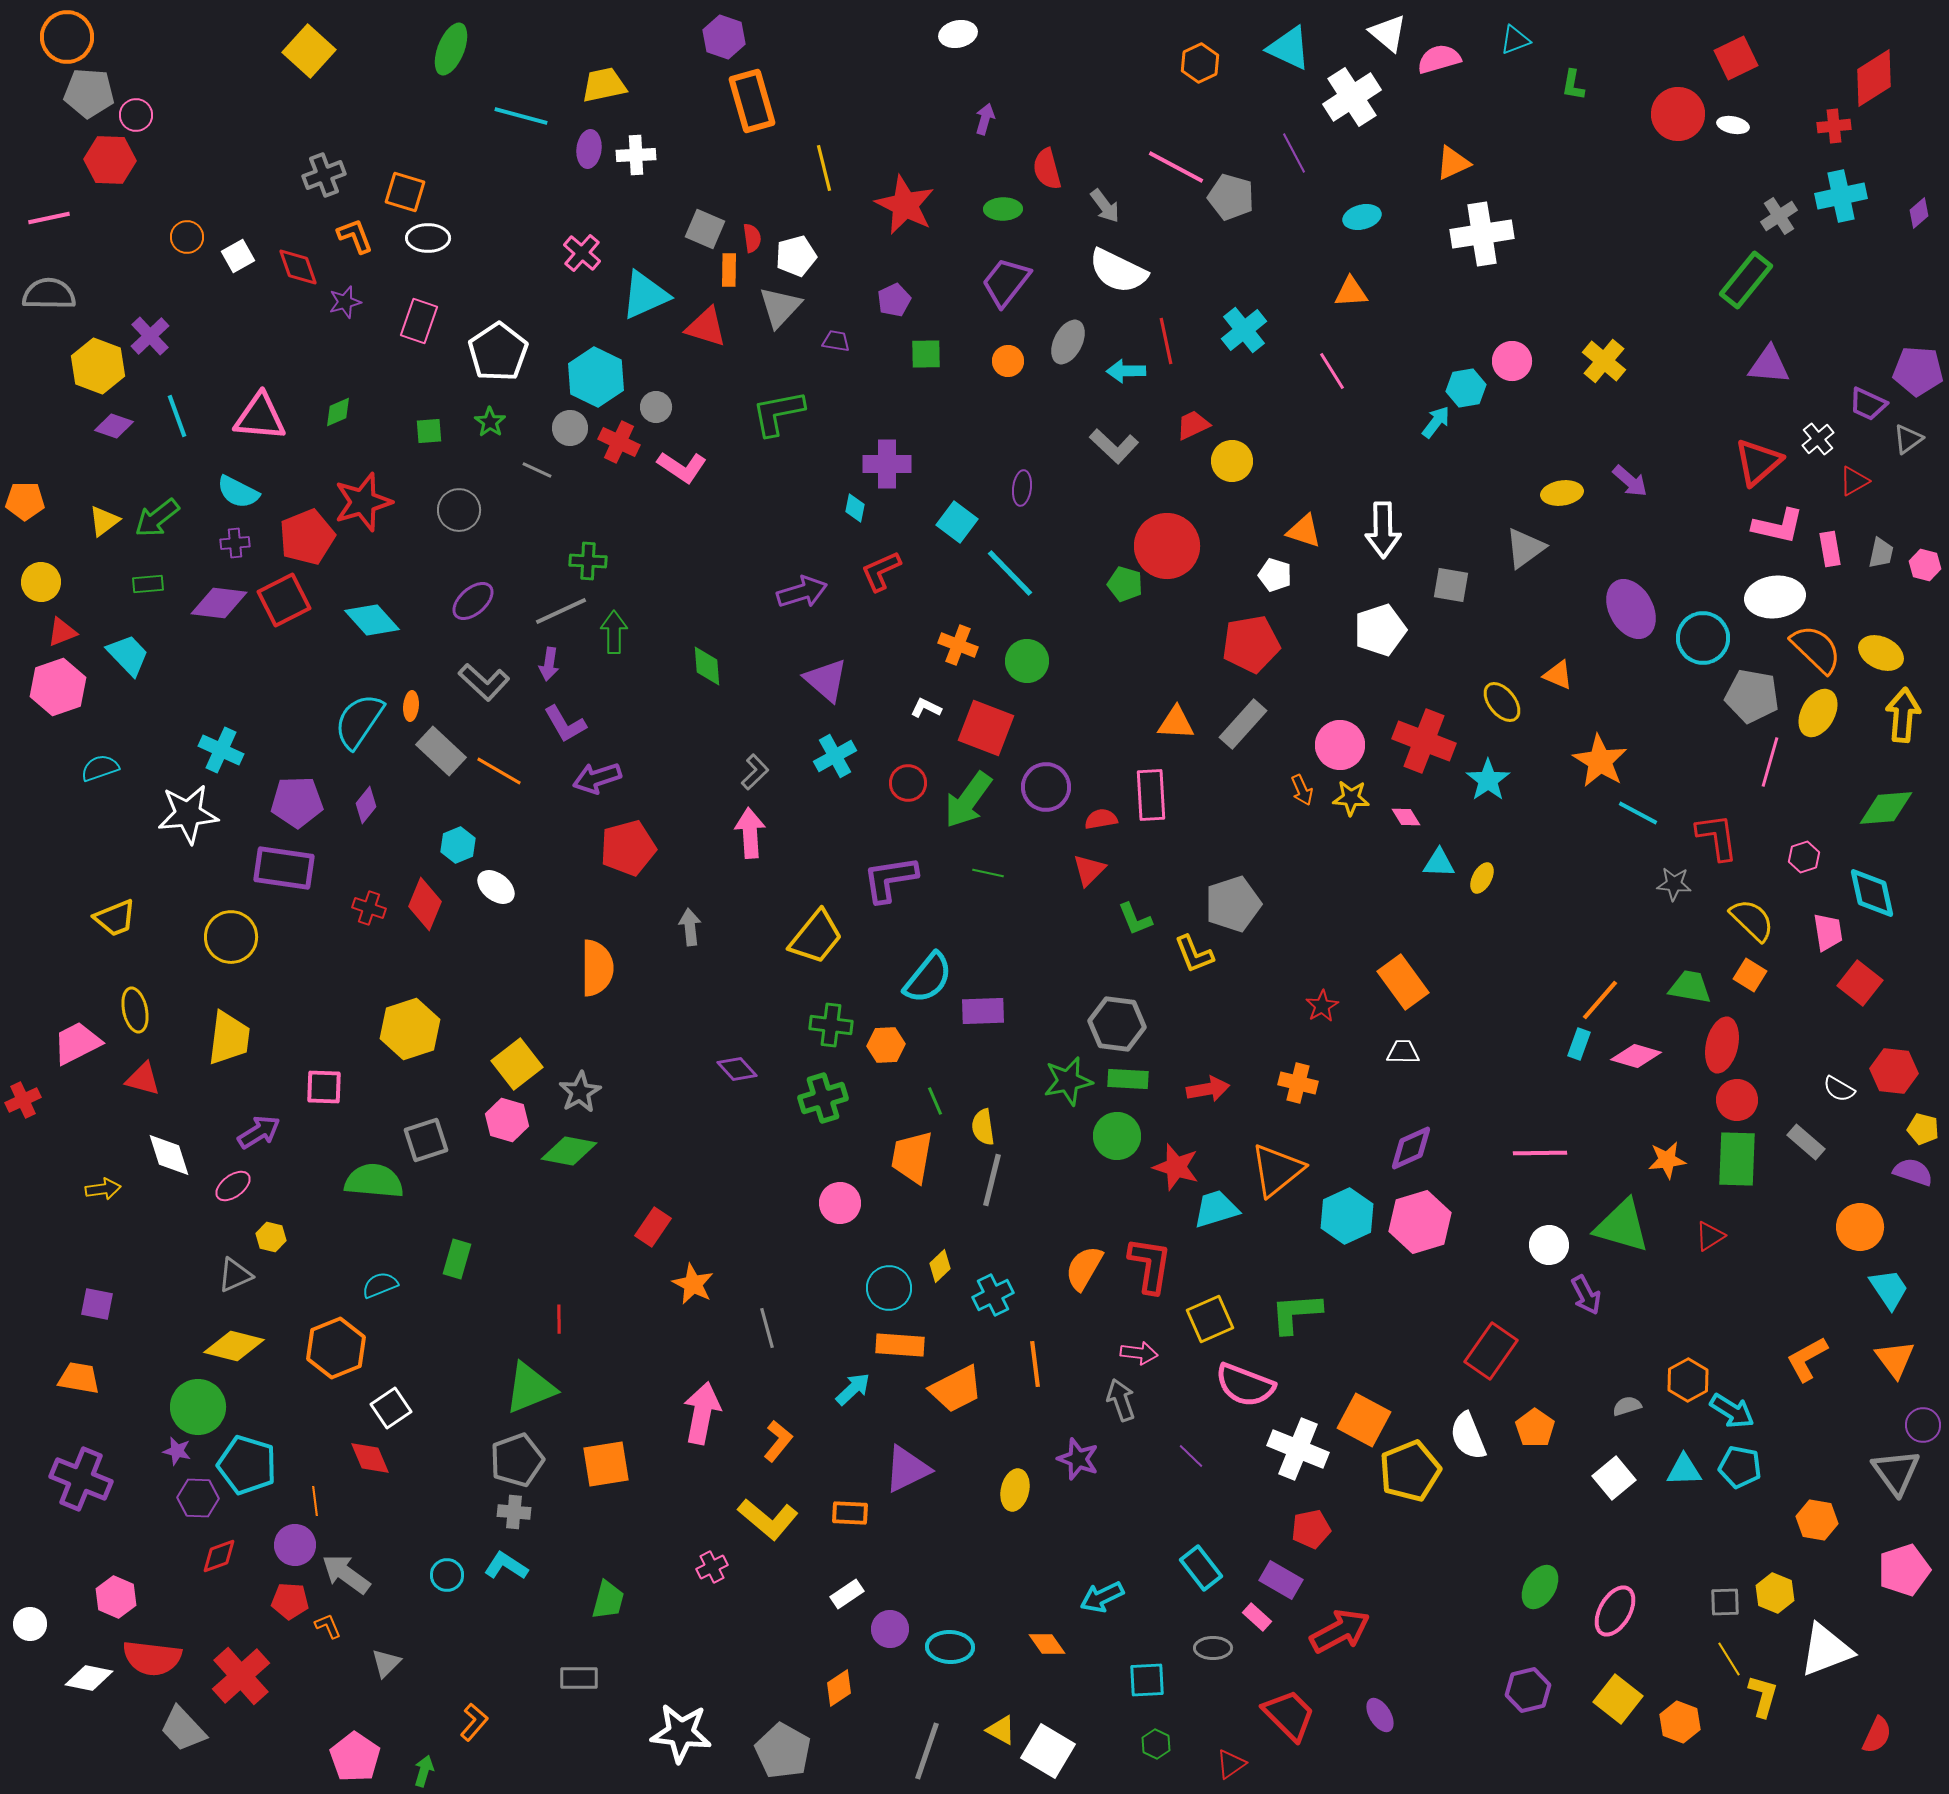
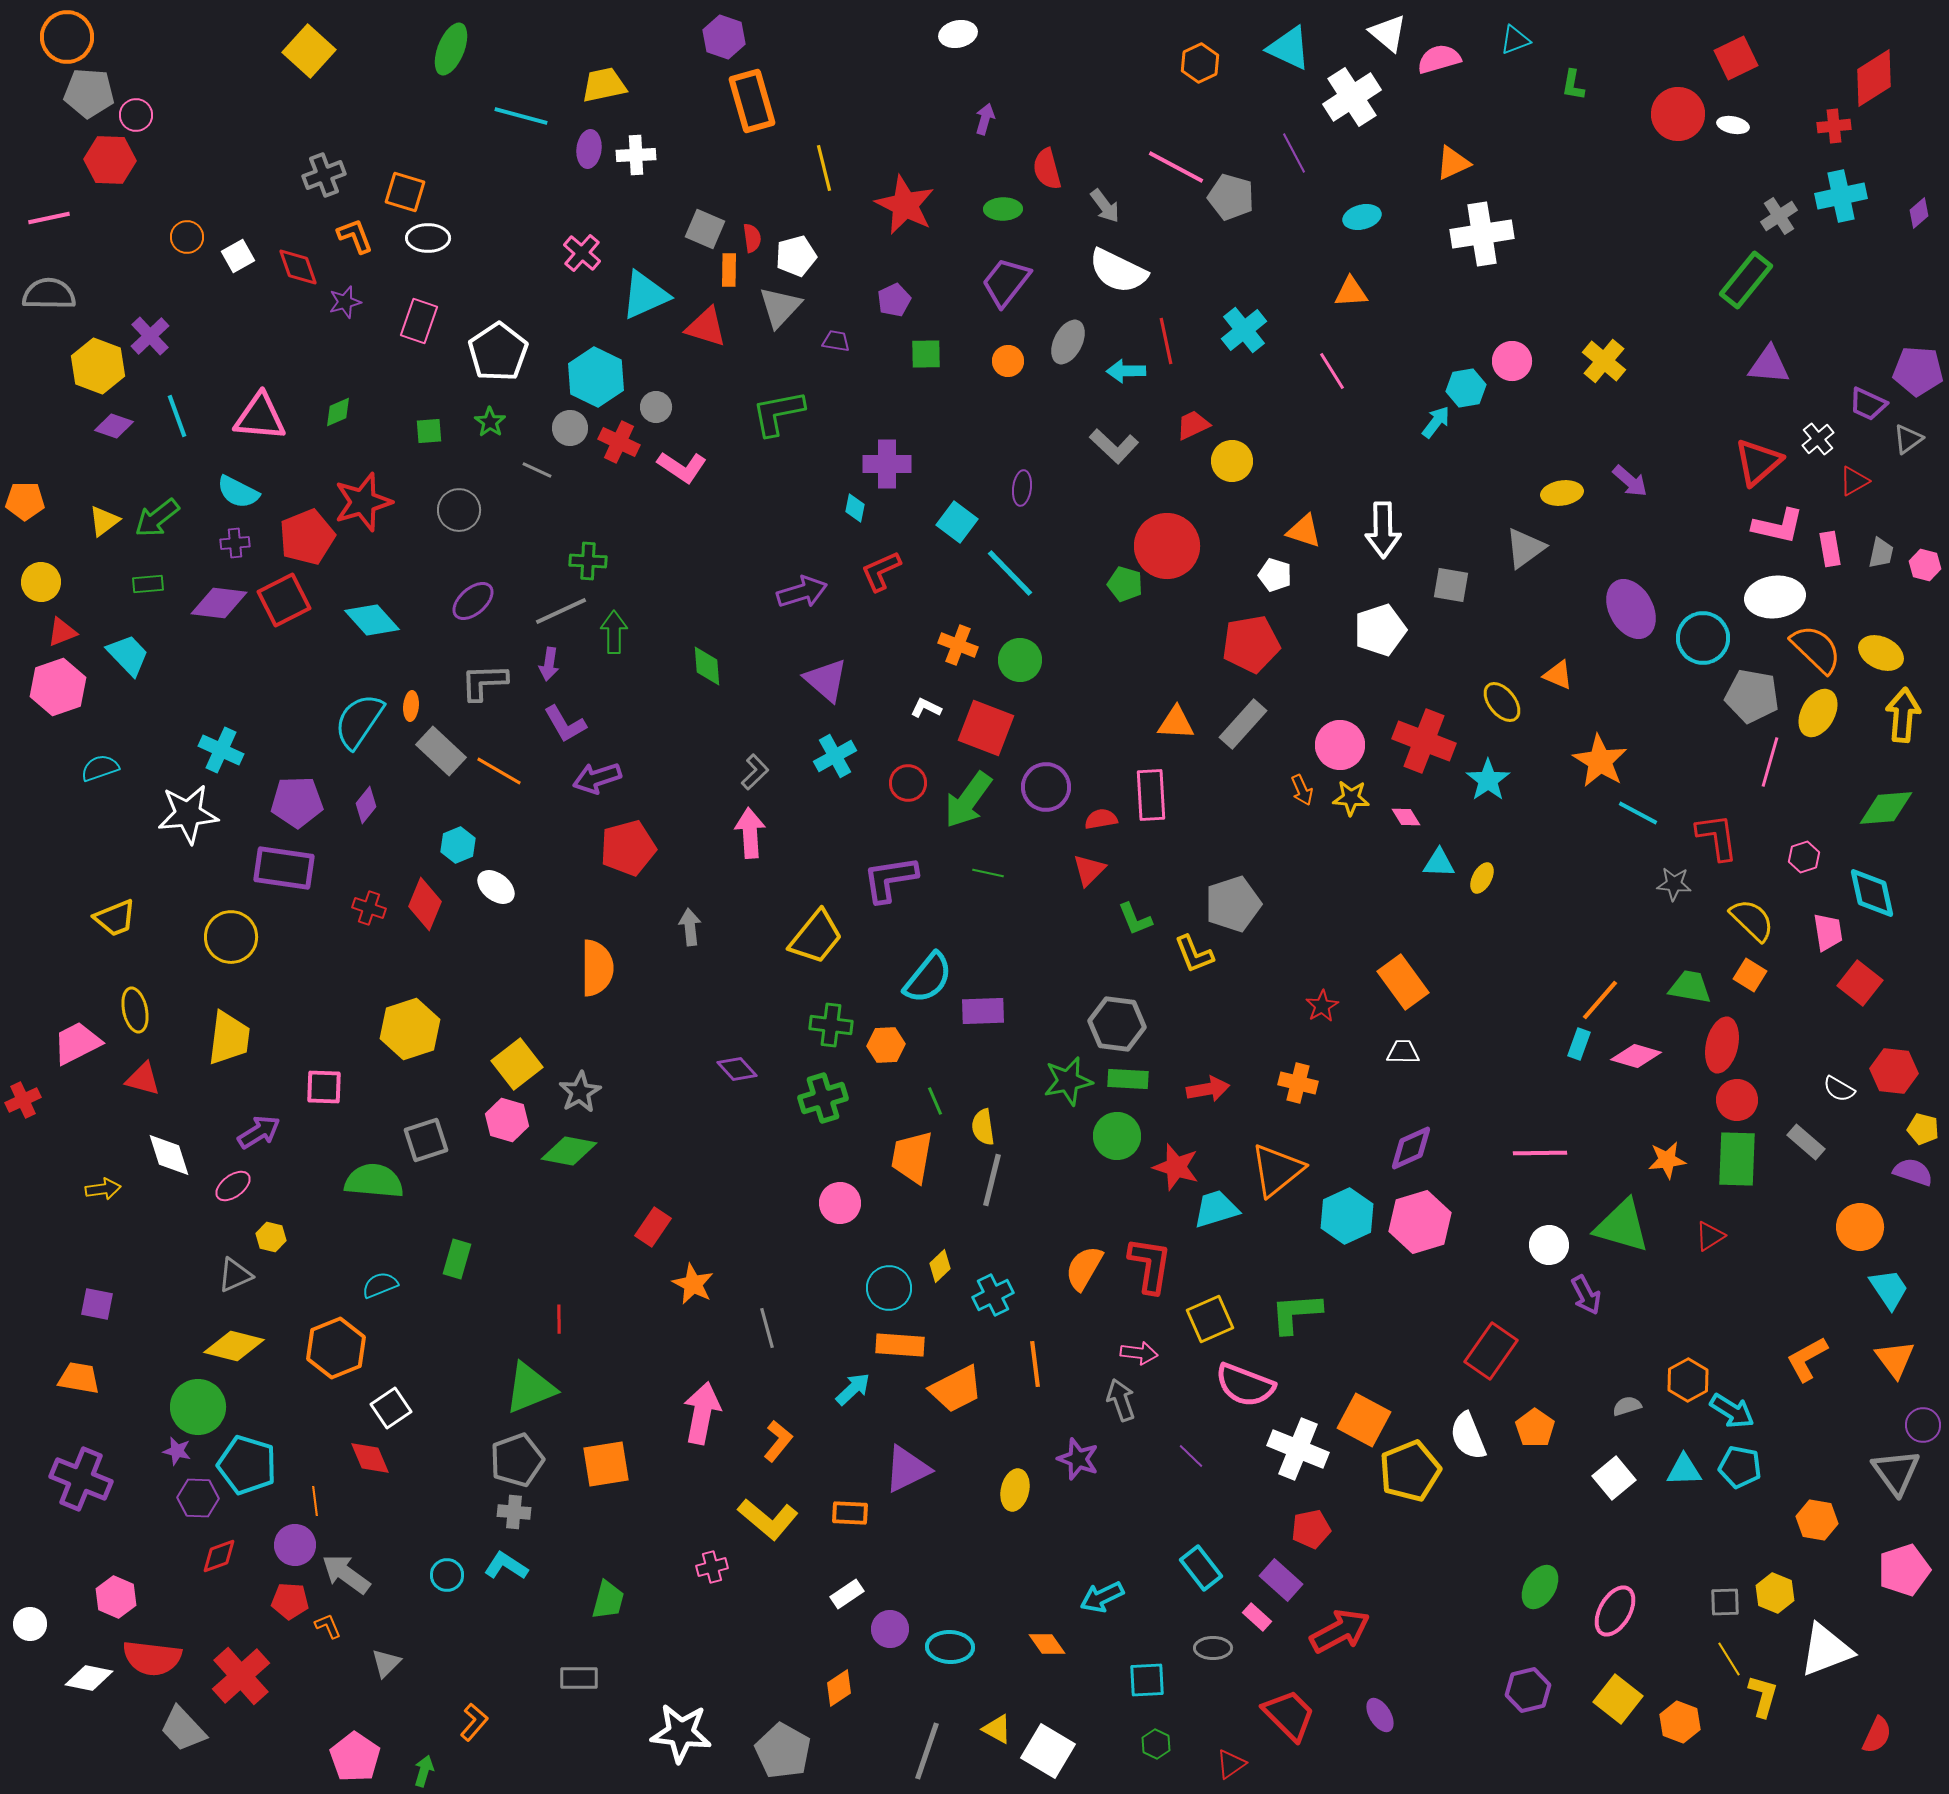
green circle at (1027, 661): moved 7 px left, 1 px up
gray L-shape at (484, 682): rotated 135 degrees clockwise
pink cross at (712, 1567): rotated 12 degrees clockwise
purple rectangle at (1281, 1580): rotated 12 degrees clockwise
yellow triangle at (1001, 1730): moved 4 px left, 1 px up
